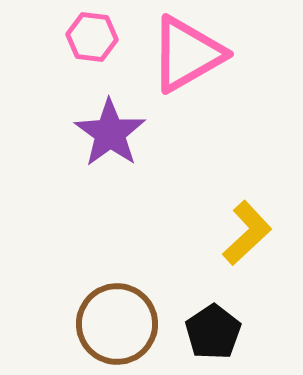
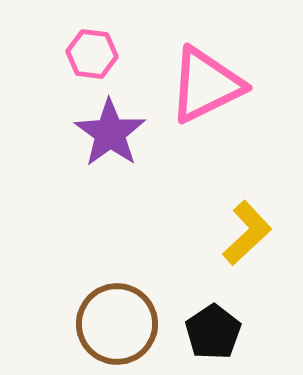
pink hexagon: moved 17 px down
pink triangle: moved 19 px right, 31 px down; rotated 4 degrees clockwise
